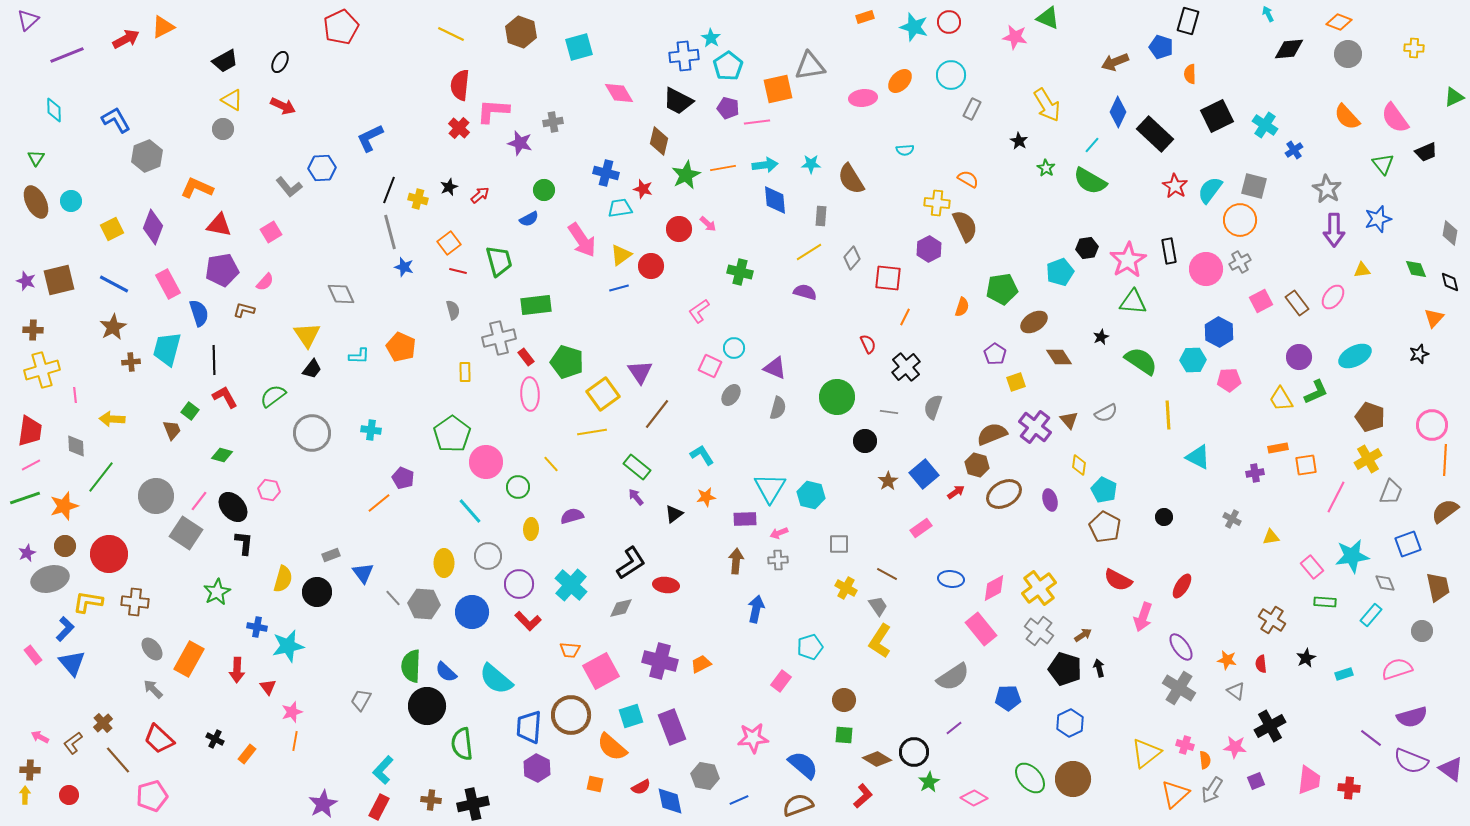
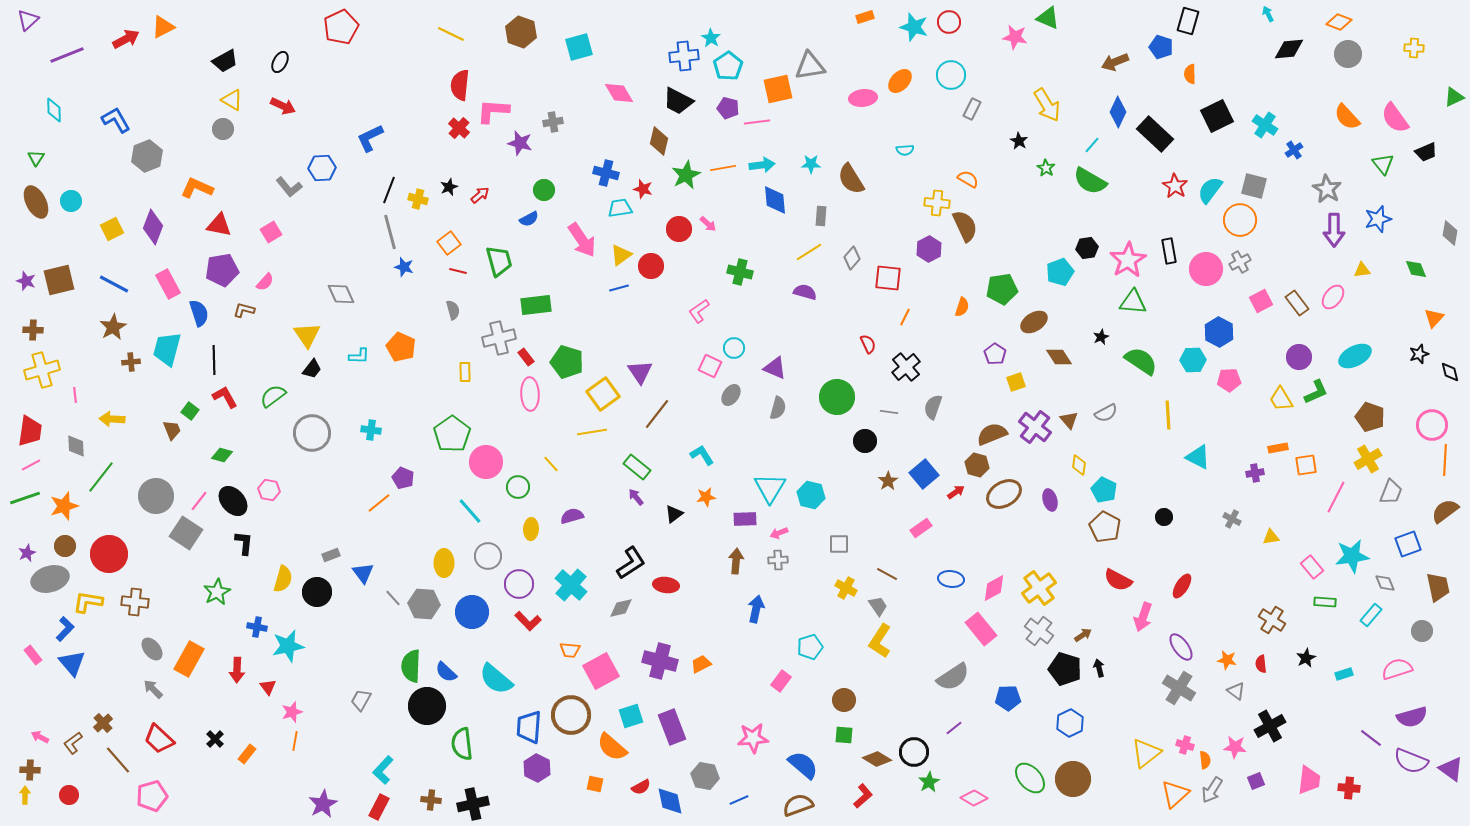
cyan arrow at (765, 165): moved 3 px left
black diamond at (1450, 282): moved 90 px down
black ellipse at (233, 507): moved 6 px up
black cross at (215, 739): rotated 18 degrees clockwise
